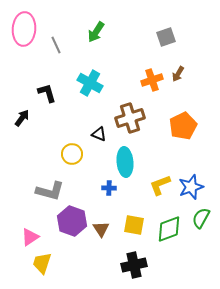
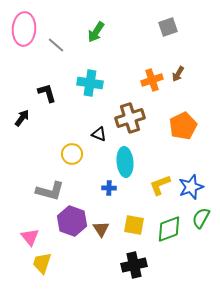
gray square: moved 2 px right, 10 px up
gray line: rotated 24 degrees counterclockwise
cyan cross: rotated 20 degrees counterclockwise
pink triangle: rotated 36 degrees counterclockwise
